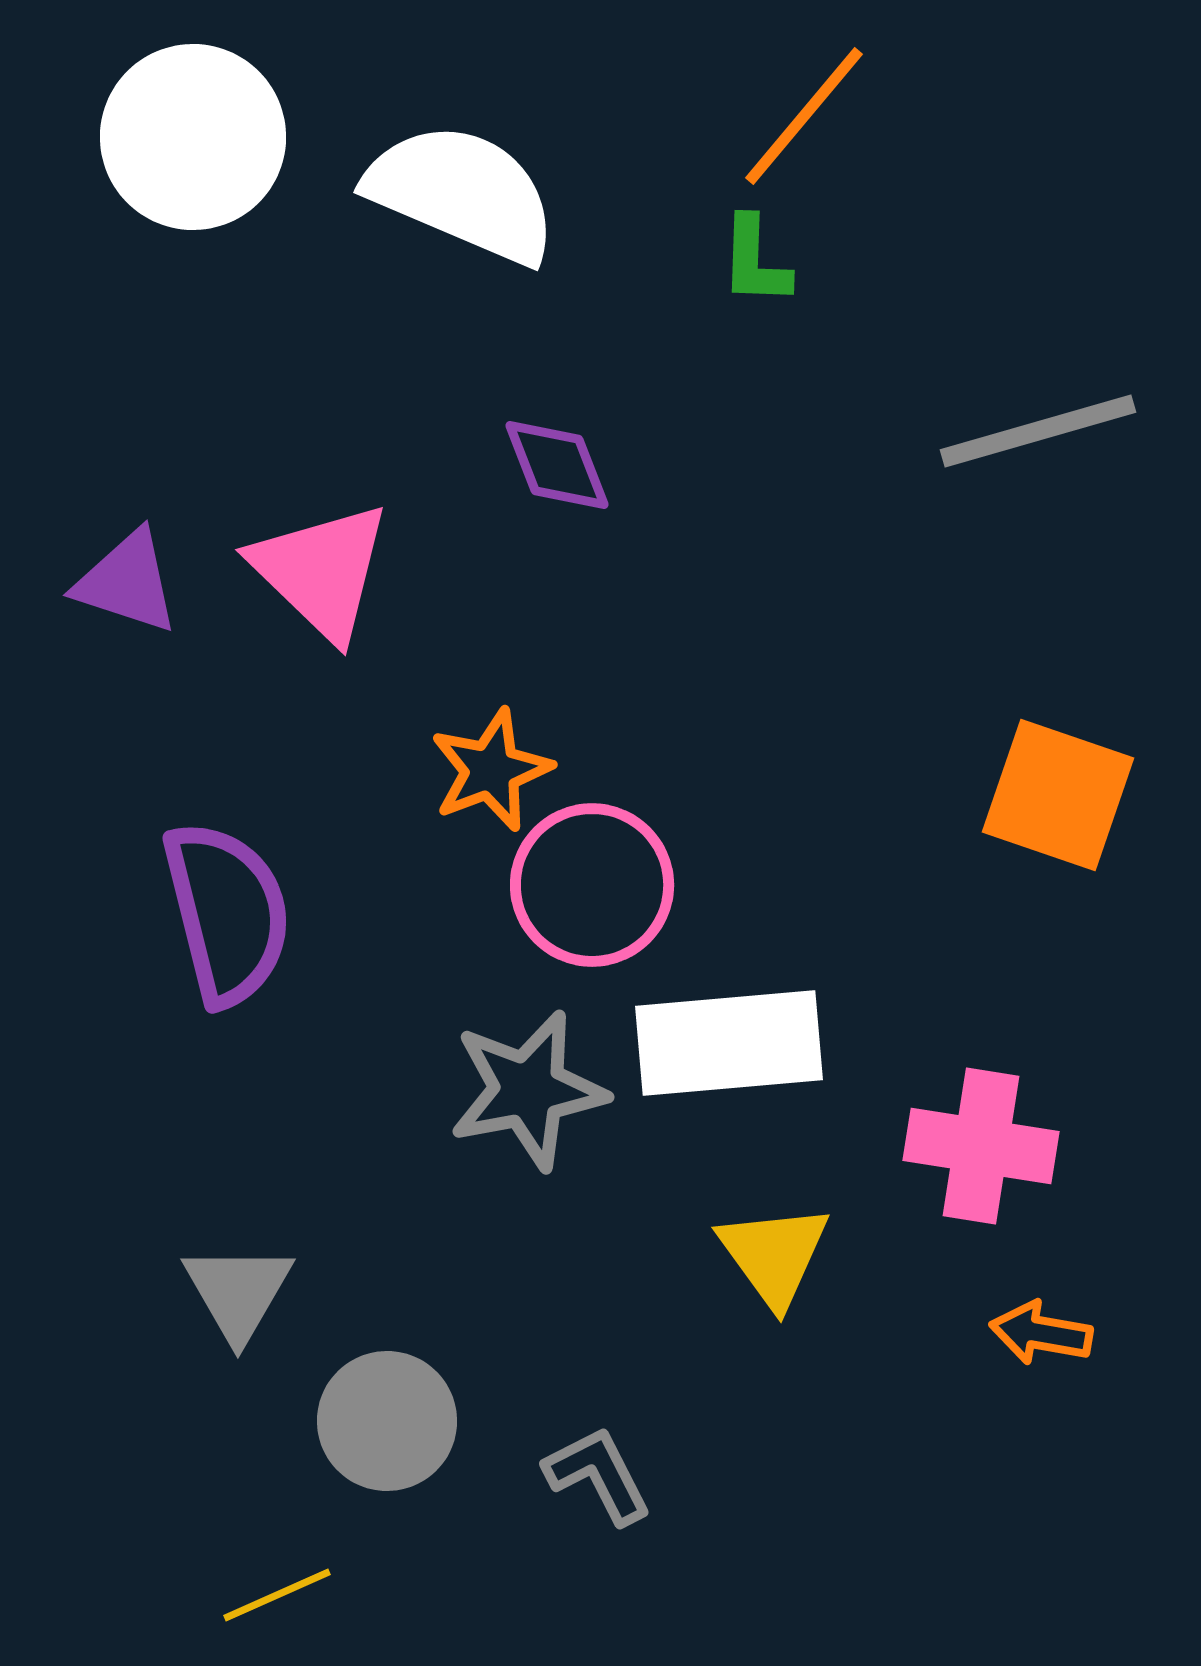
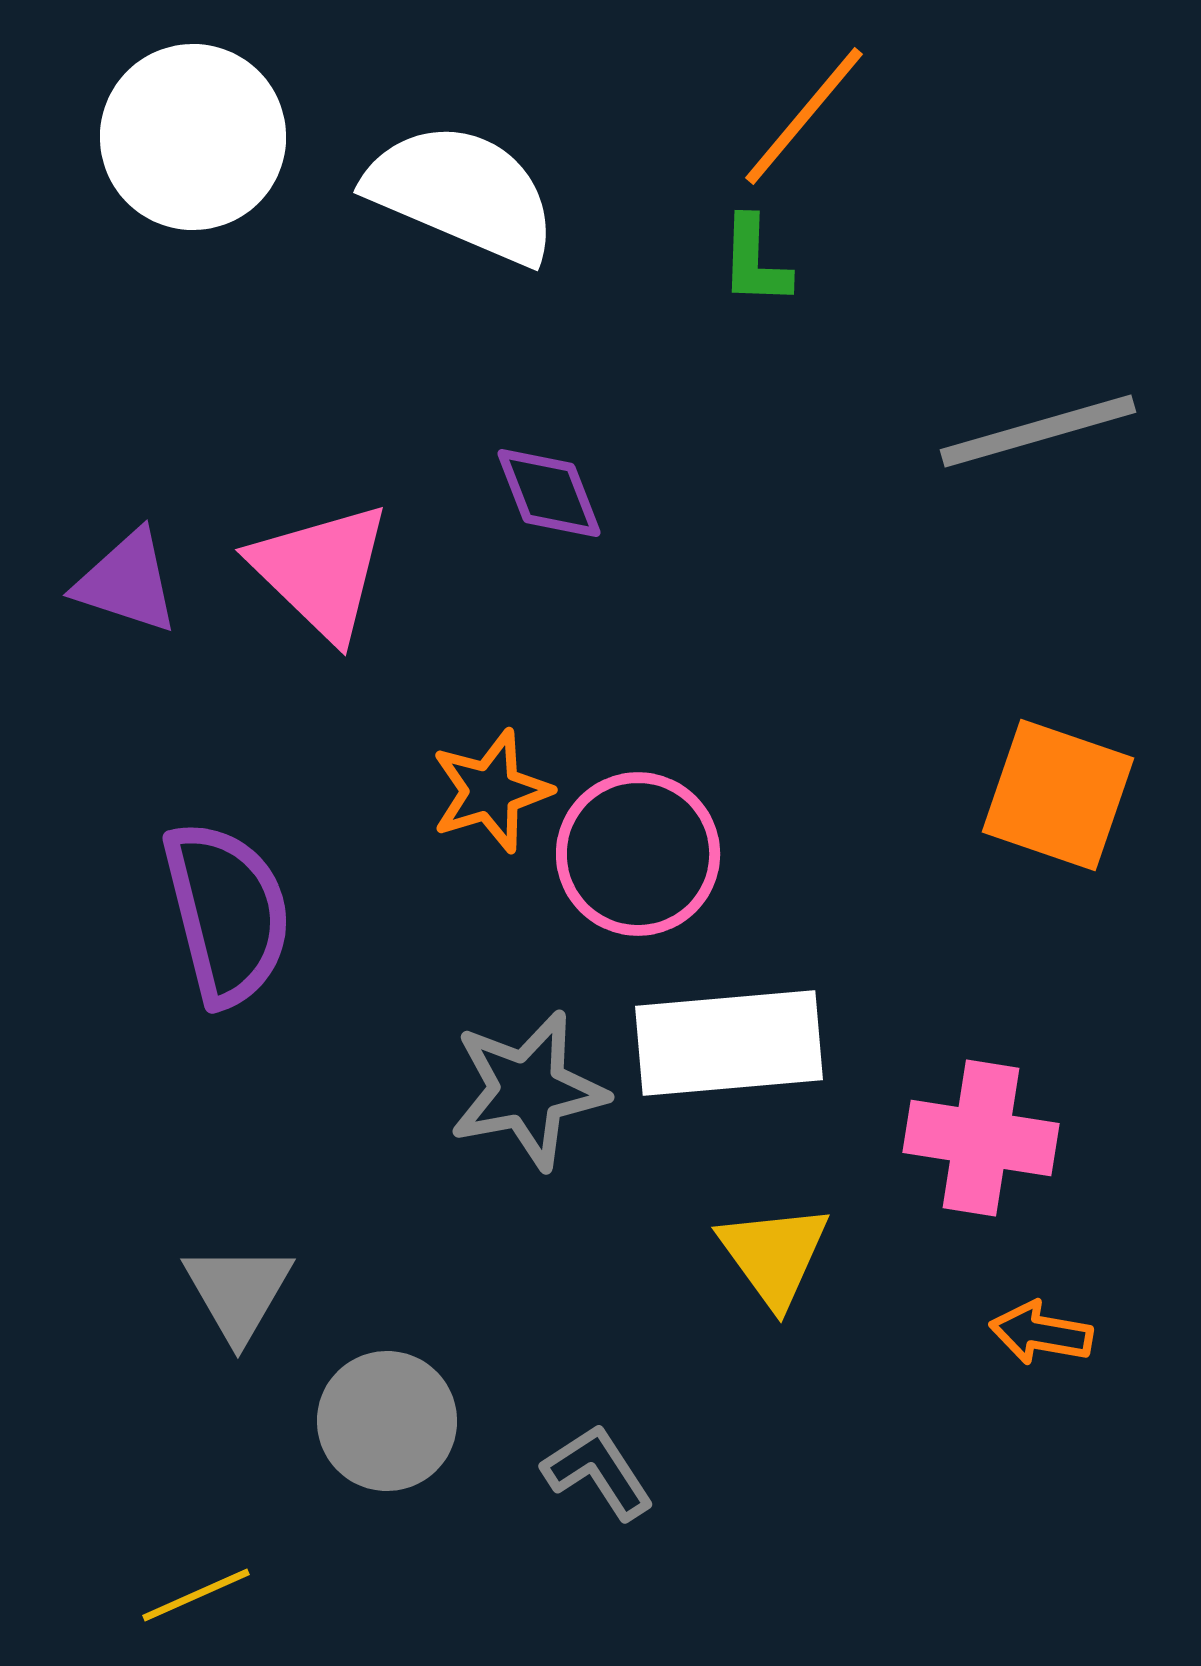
purple diamond: moved 8 px left, 28 px down
orange star: moved 21 px down; rotated 4 degrees clockwise
pink circle: moved 46 px right, 31 px up
pink cross: moved 8 px up
gray L-shape: moved 3 px up; rotated 6 degrees counterclockwise
yellow line: moved 81 px left
